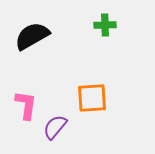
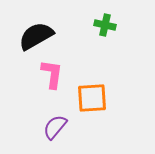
green cross: rotated 15 degrees clockwise
black semicircle: moved 4 px right
pink L-shape: moved 26 px right, 31 px up
